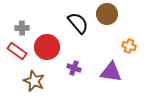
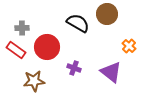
black semicircle: rotated 20 degrees counterclockwise
orange cross: rotated 24 degrees clockwise
red rectangle: moved 1 px left, 1 px up
purple triangle: rotated 30 degrees clockwise
brown star: rotated 30 degrees counterclockwise
